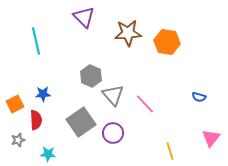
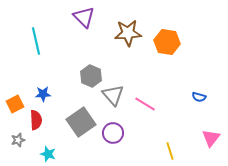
pink line: rotated 15 degrees counterclockwise
cyan star: rotated 14 degrees clockwise
